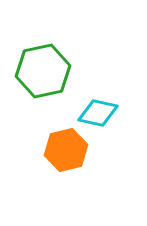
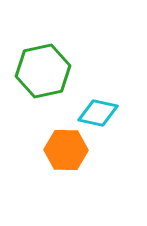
orange hexagon: rotated 15 degrees clockwise
